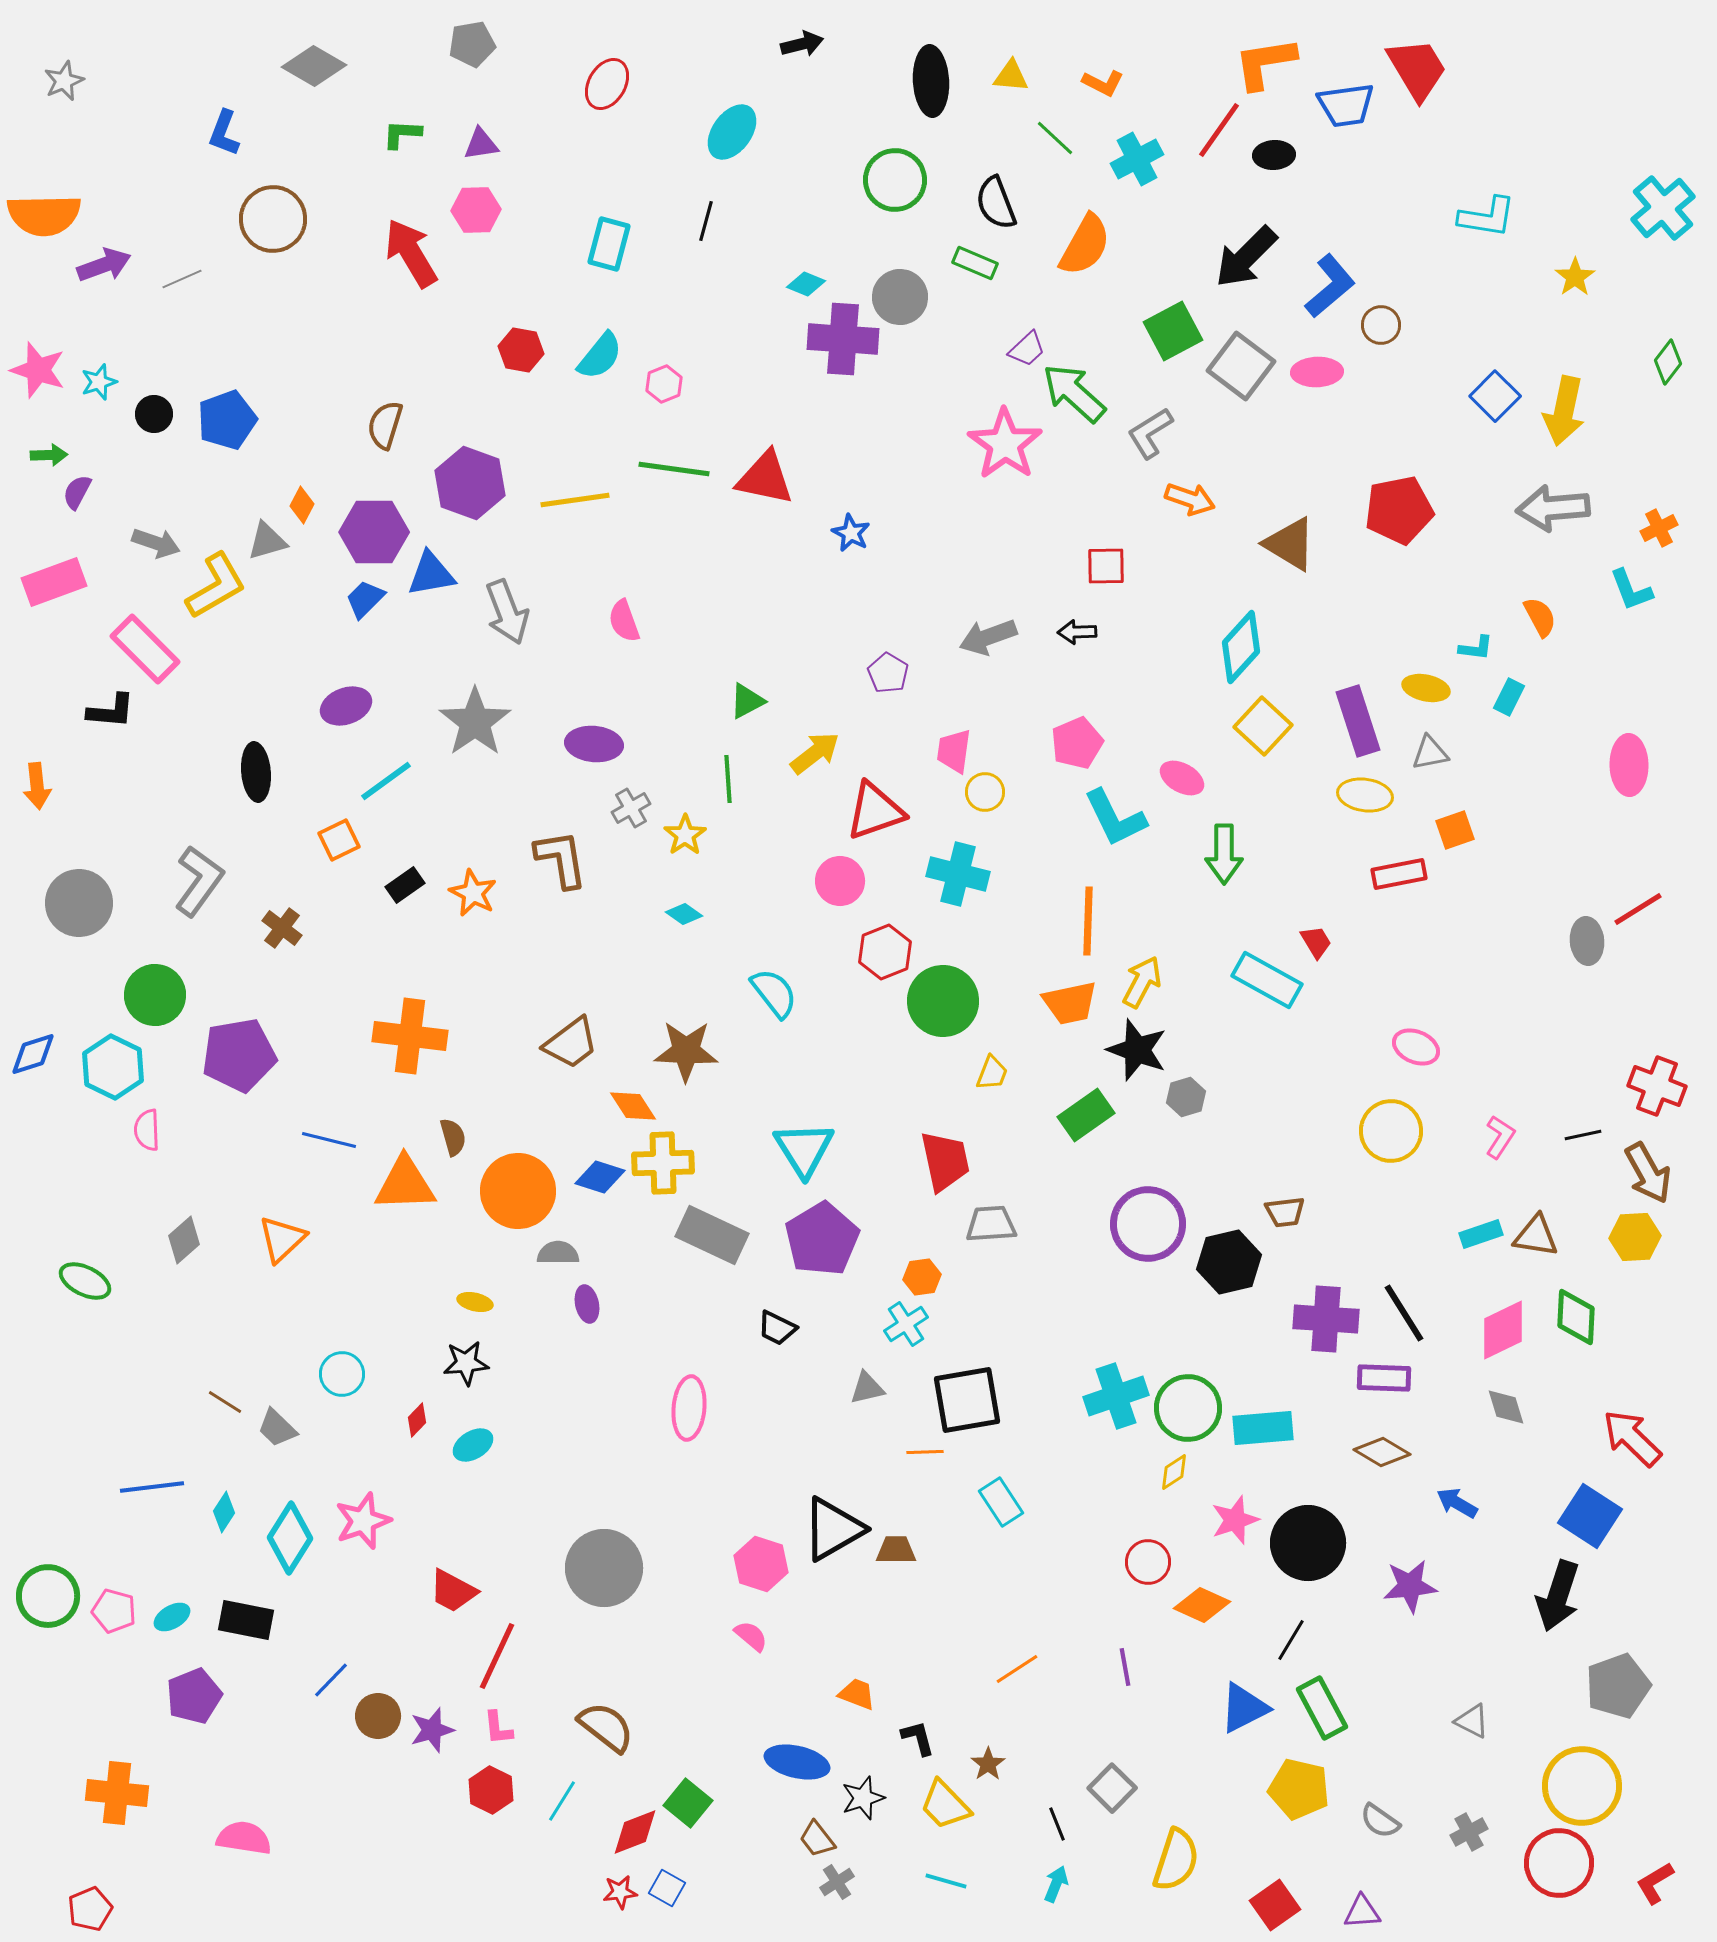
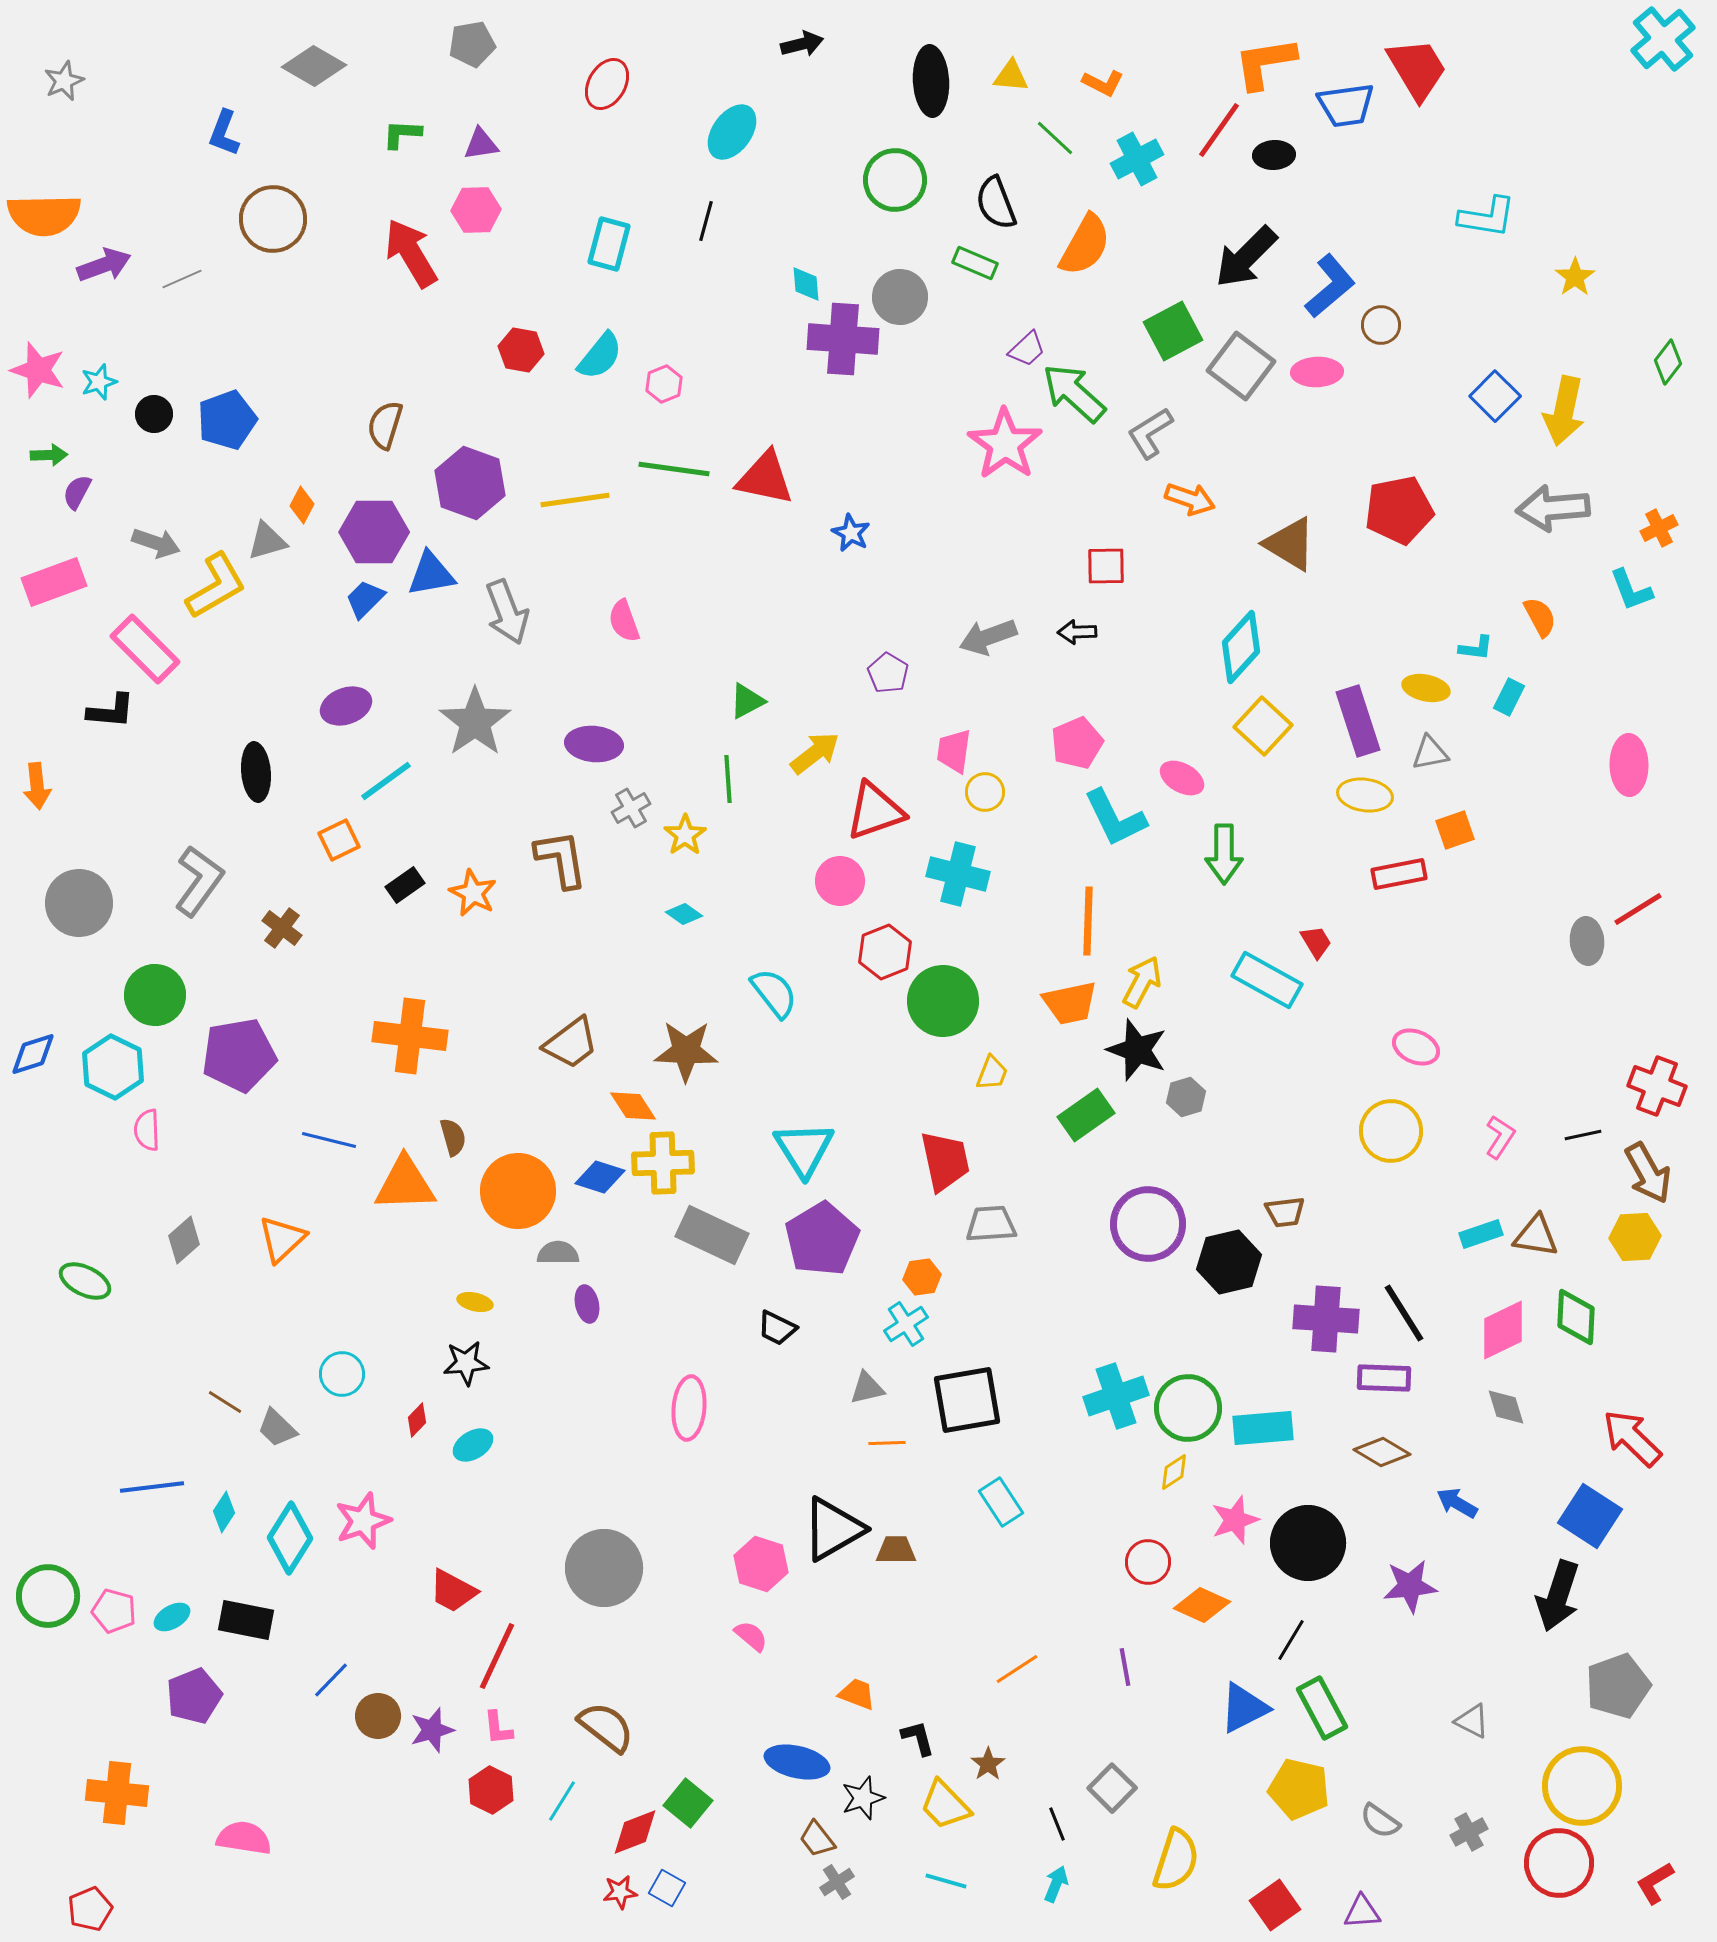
cyan cross at (1663, 208): moved 169 px up
cyan diamond at (806, 284): rotated 63 degrees clockwise
orange line at (925, 1452): moved 38 px left, 9 px up
